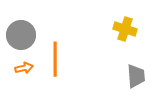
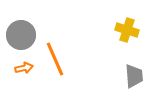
yellow cross: moved 2 px right, 1 px down
orange line: rotated 24 degrees counterclockwise
gray trapezoid: moved 2 px left
